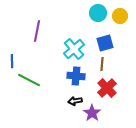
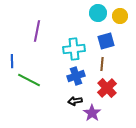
blue square: moved 1 px right, 2 px up
cyan cross: rotated 35 degrees clockwise
blue cross: rotated 24 degrees counterclockwise
